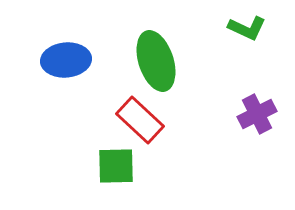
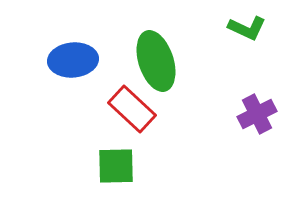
blue ellipse: moved 7 px right
red rectangle: moved 8 px left, 11 px up
